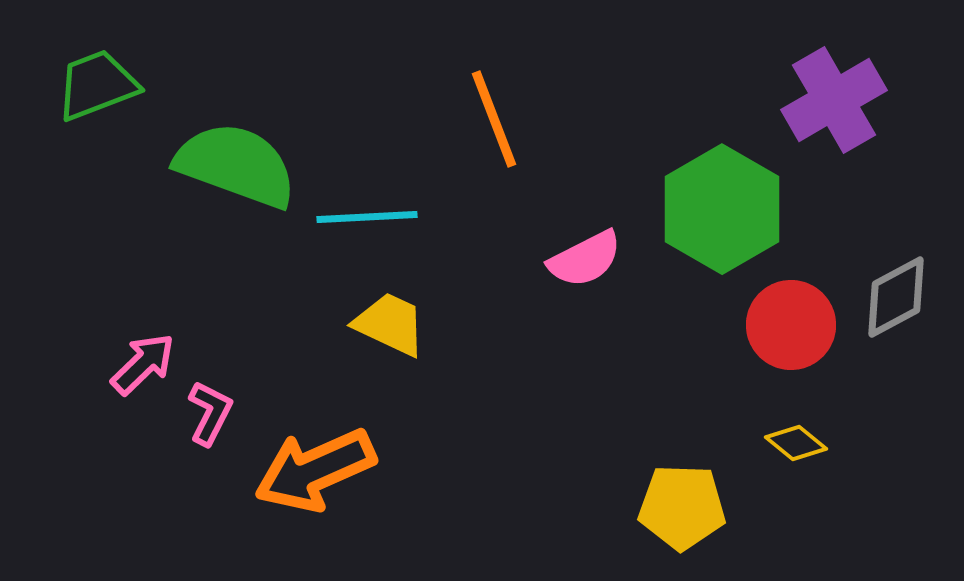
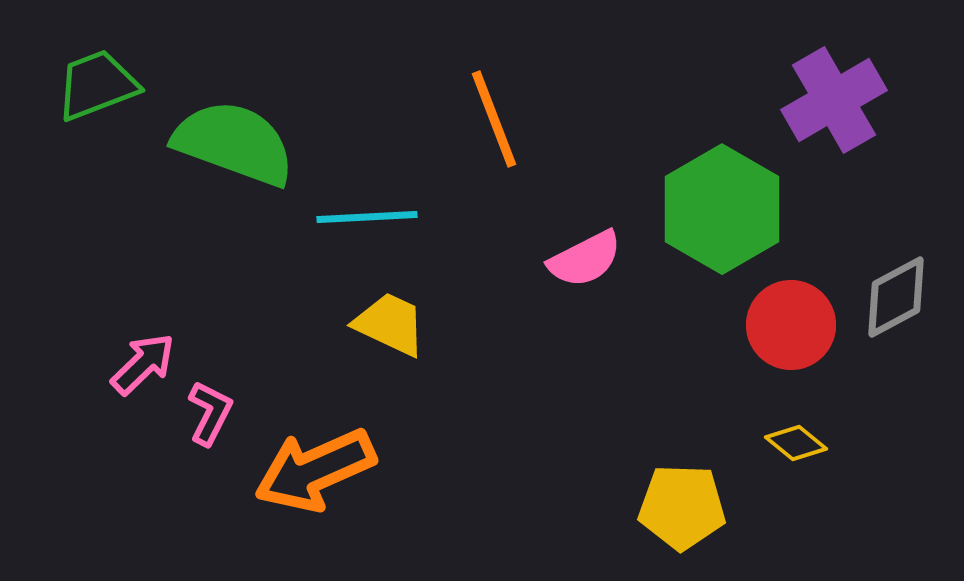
green semicircle: moved 2 px left, 22 px up
